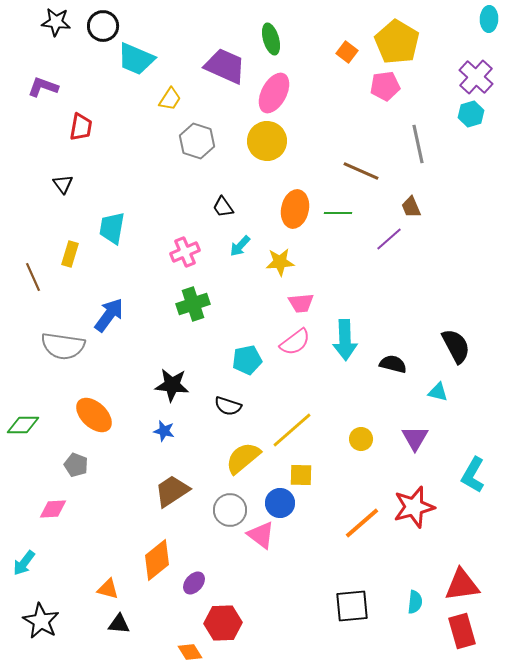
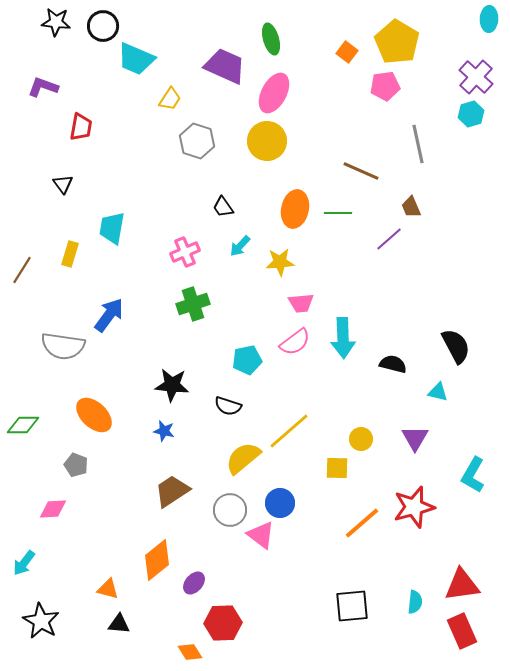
brown line at (33, 277): moved 11 px left, 7 px up; rotated 56 degrees clockwise
cyan arrow at (345, 340): moved 2 px left, 2 px up
yellow line at (292, 430): moved 3 px left, 1 px down
yellow square at (301, 475): moved 36 px right, 7 px up
red rectangle at (462, 631): rotated 8 degrees counterclockwise
